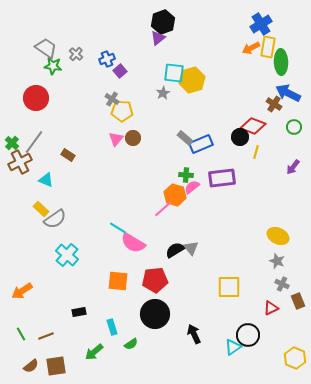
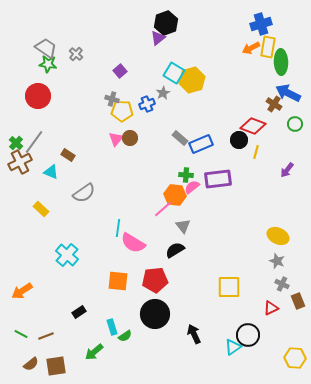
black hexagon at (163, 22): moved 3 px right, 1 px down
blue cross at (261, 24): rotated 15 degrees clockwise
blue cross at (107, 59): moved 40 px right, 45 px down
green star at (53, 66): moved 5 px left, 2 px up
cyan square at (174, 73): rotated 25 degrees clockwise
red circle at (36, 98): moved 2 px right, 2 px up
gray cross at (112, 99): rotated 16 degrees counterclockwise
green circle at (294, 127): moved 1 px right, 3 px up
black circle at (240, 137): moved 1 px left, 3 px down
brown circle at (133, 138): moved 3 px left
gray rectangle at (185, 138): moved 5 px left
green cross at (12, 143): moved 4 px right
purple arrow at (293, 167): moved 6 px left, 3 px down
purple rectangle at (222, 178): moved 4 px left, 1 px down
cyan triangle at (46, 180): moved 5 px right, 8 px up
orange hexagon at (175, 195): rotated 10 degrees counterclockwise
gray semicircle at (55, 219): moved 29 px right, 26 px up
cyan line at (118, 228): rotated 66 degrees clockwise
gray triangle at (191, 248): moved 8 px left, 22 px up
black rectangle at (79, 312): rotated 24 degrees counterclockwise
green line at (21, 334): rotated 32 degrees counterclockwise
green semicircle at (131, 344): moved 6 px left, 8 px up
yellow hexagon at (295, 358): rotated 20 degrees counterclockwise
brown semicircle at (31, 366): moved 2 px up
